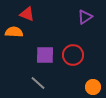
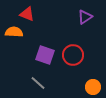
purple square: rotated 18 degrees clockwise
